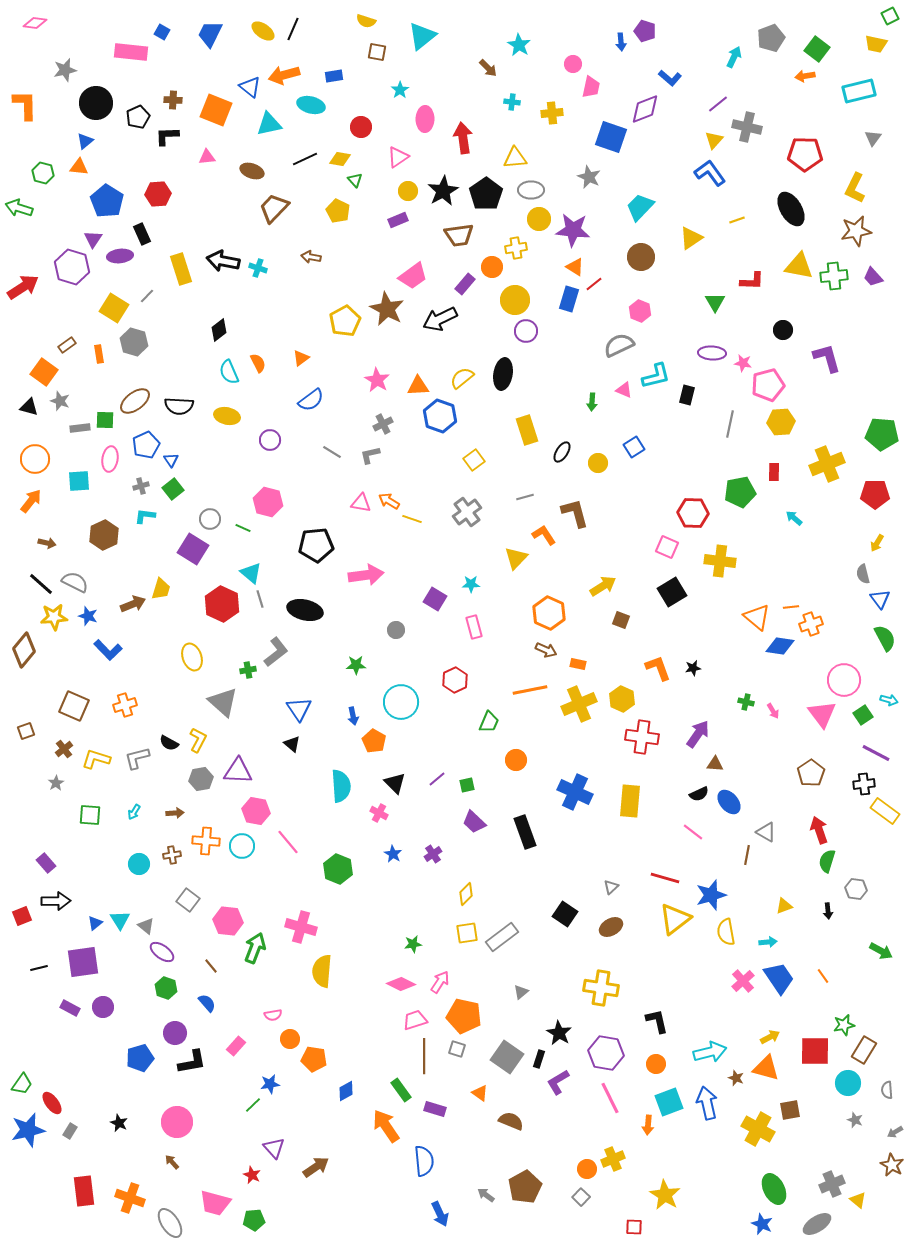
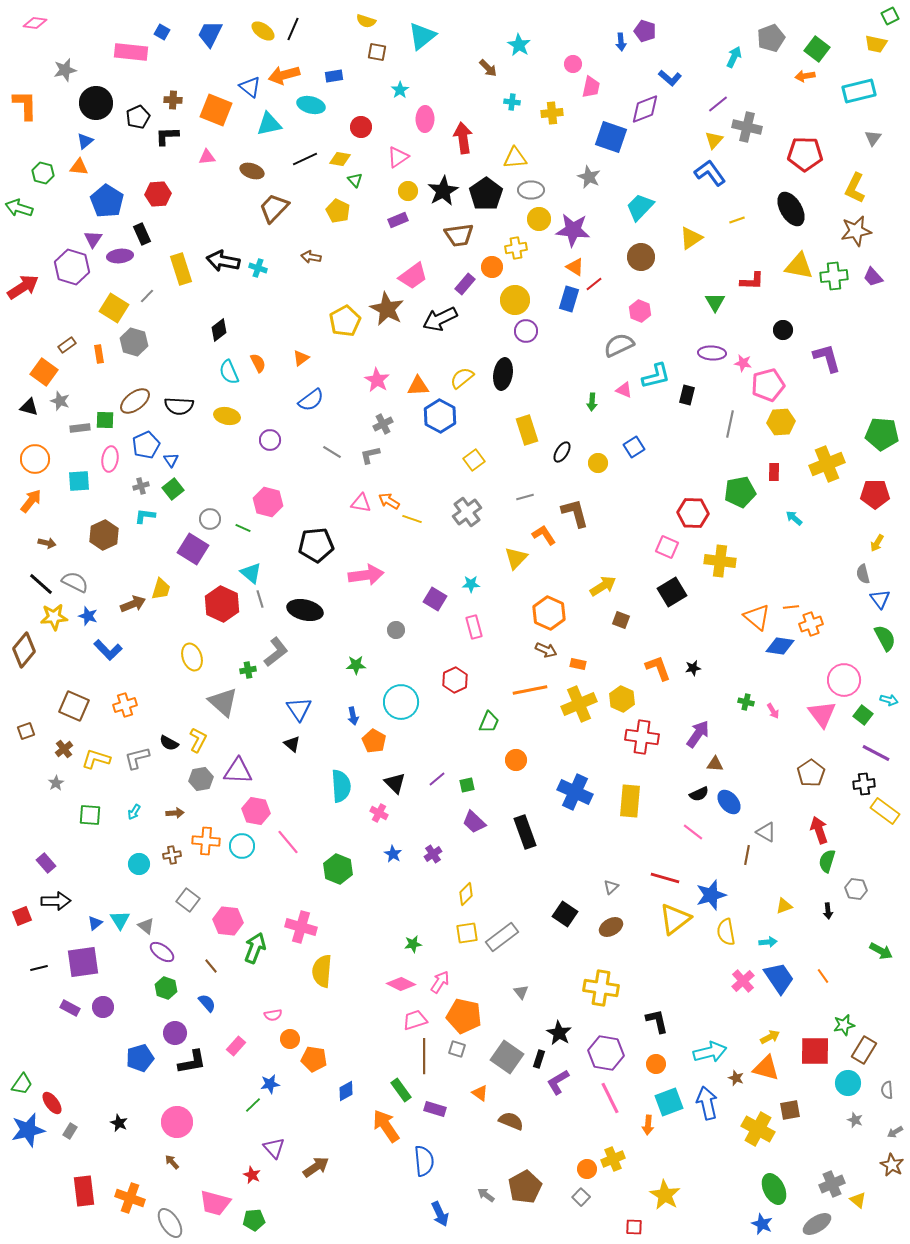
blue hexagon at (440, 416): rotated 8 degrees clockwise
green square at (863, 715): rotated 18 degrees counterclockwise
gray triangle at (521, 992): rotated 28 degrees counterclockwise
